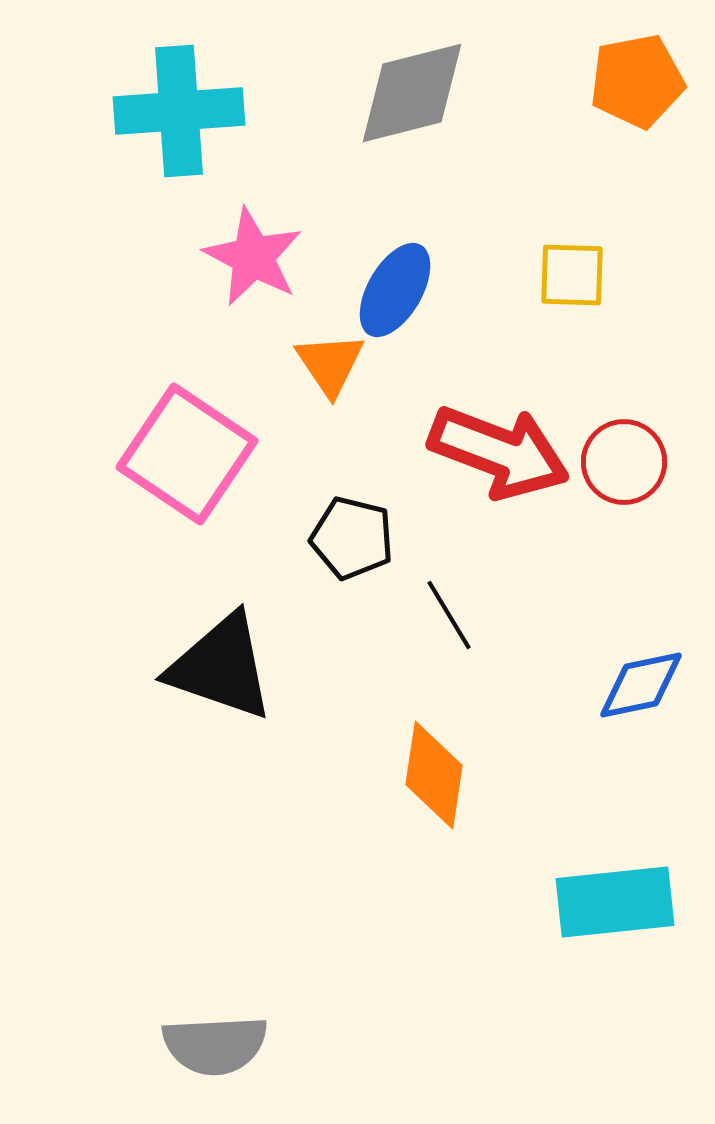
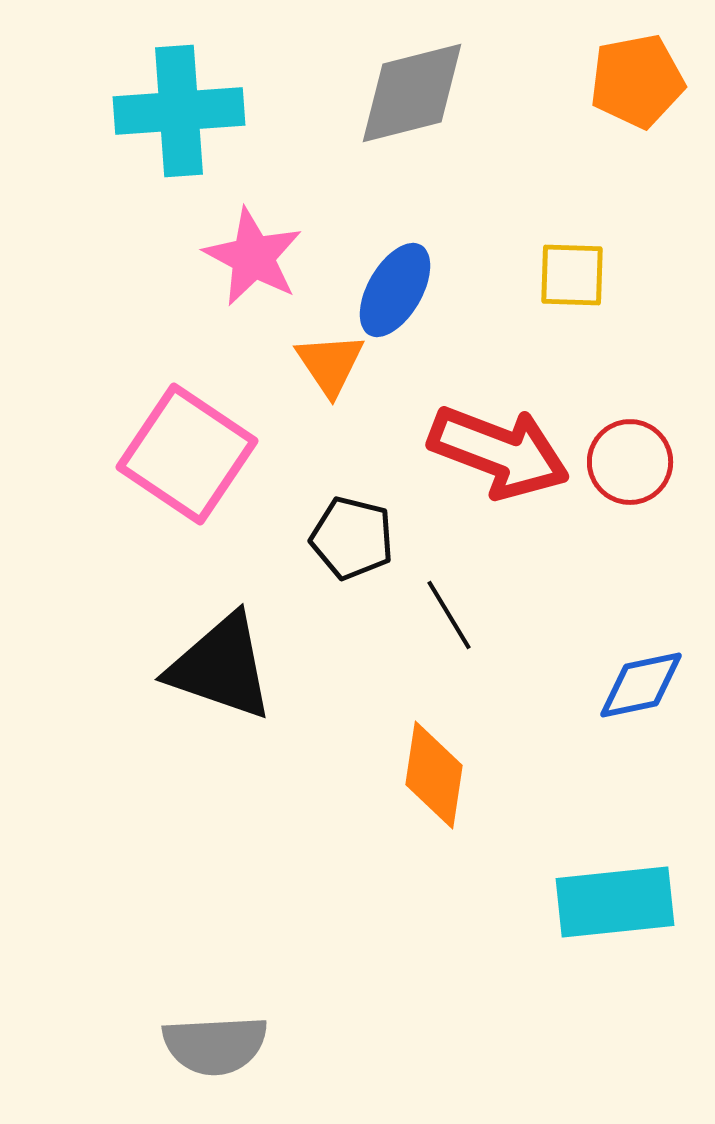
red circle: moved 6 px right
